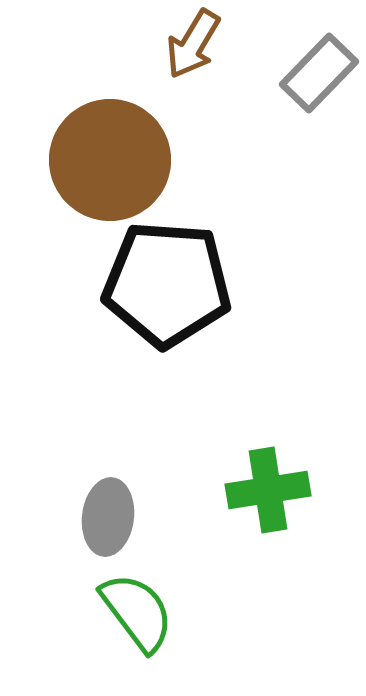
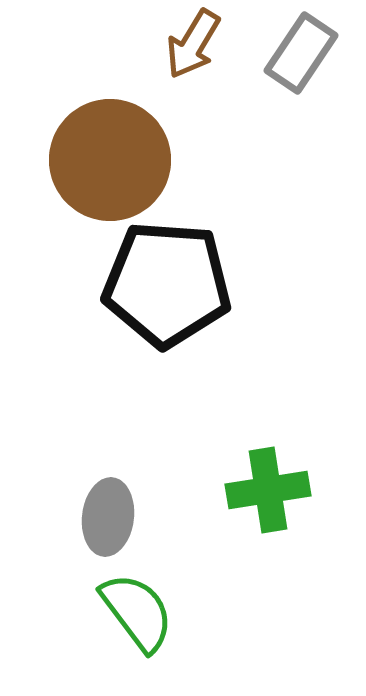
gray rectangle: moved 18 px left, 20 px up; rotated 10 degrees counterclockwise
